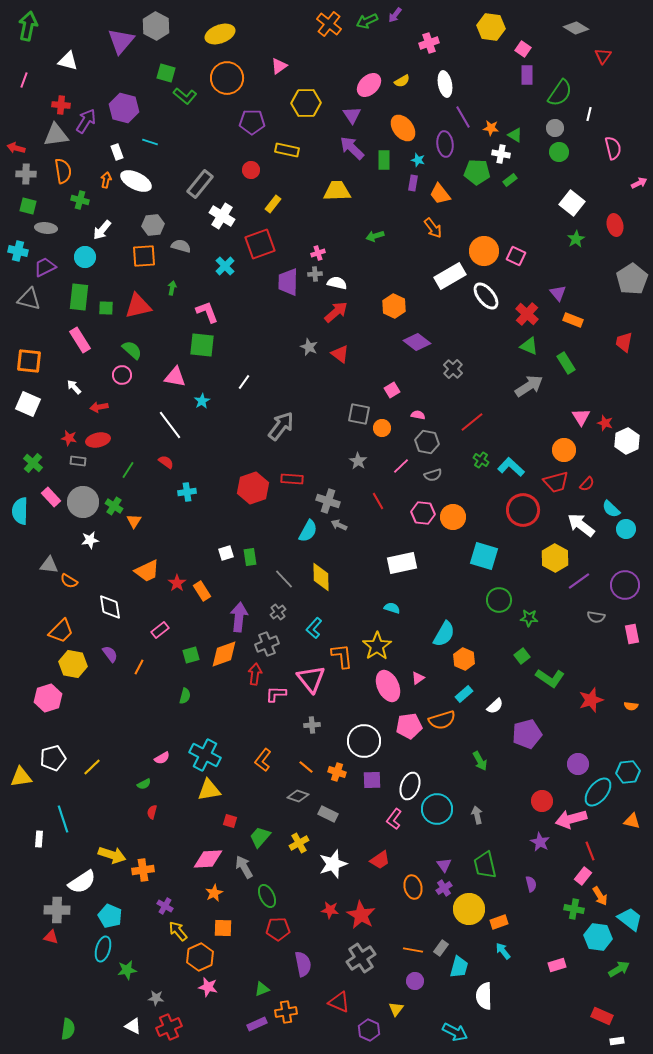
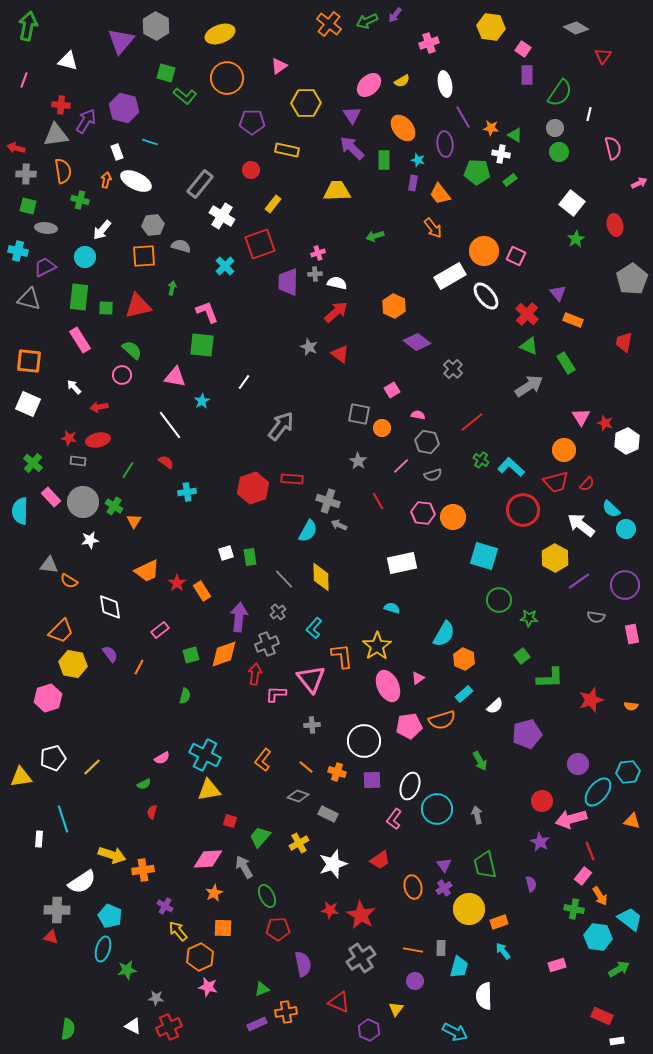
green L-shape at (550, 678): rotated 36 degrees counterclockwise
gray rectangle at (441, 948): rotated 35 degrees counterclockwise
